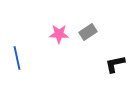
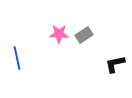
gray rectangle: moved 4 px left, 3 px down
